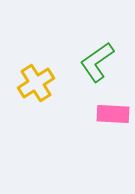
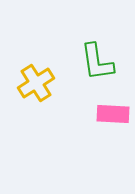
green L-shape: rotated 63 degrees counterclockwise
